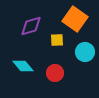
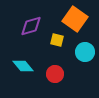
yellow square: rotated 16 degrees clockwise
red circle: moved 1 px down
